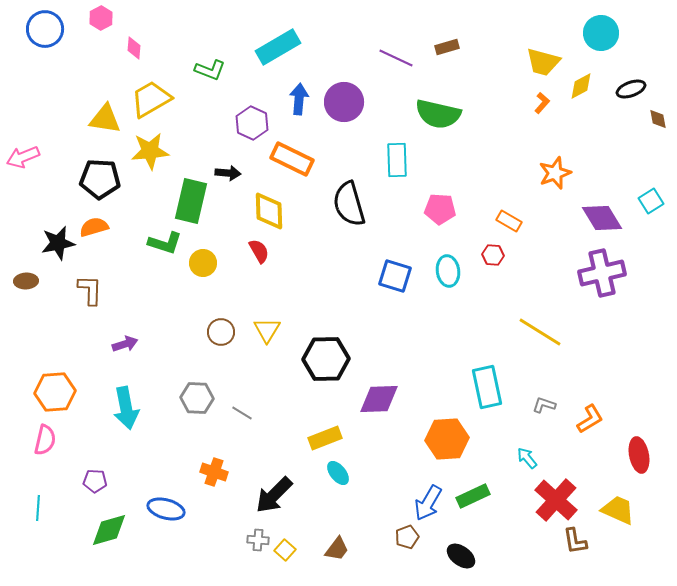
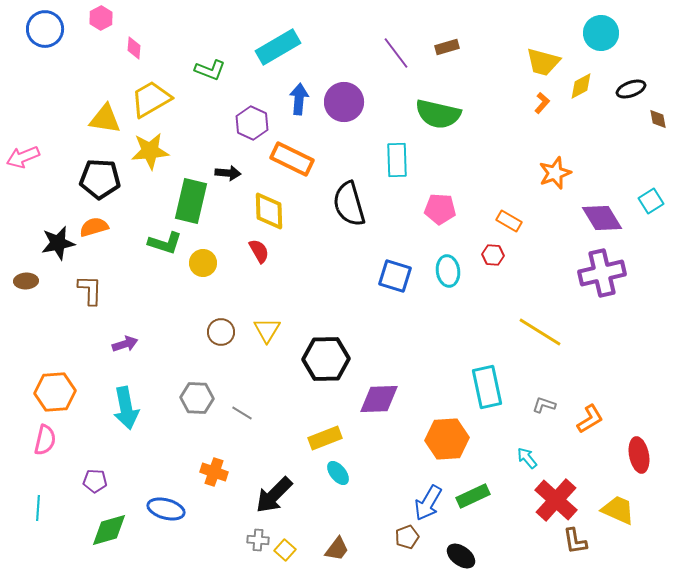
purple line at (396, 58): moved 5 px up; rotated 28 degrees clockwise
